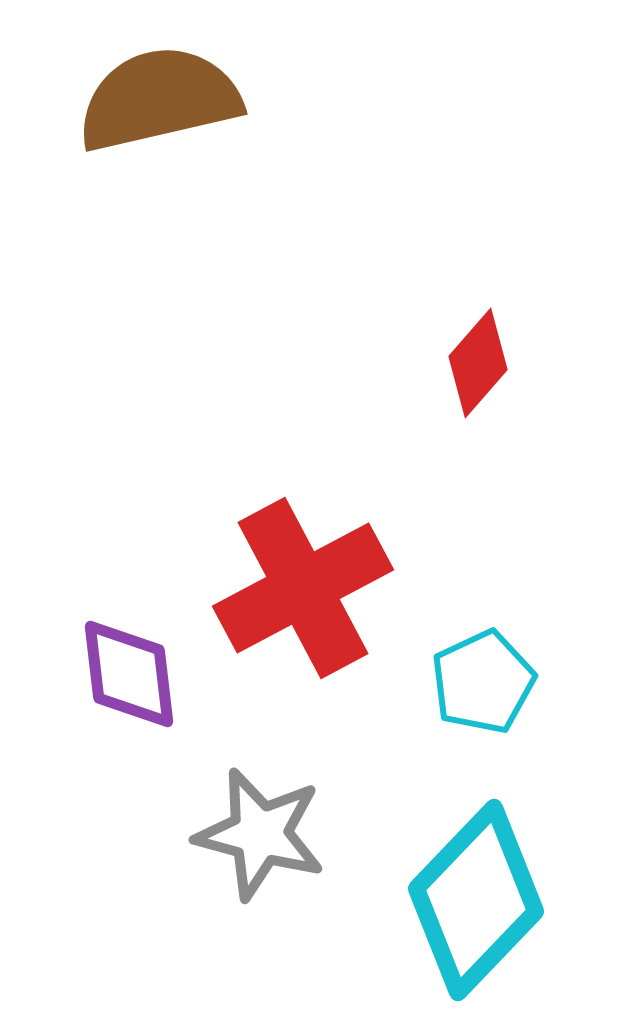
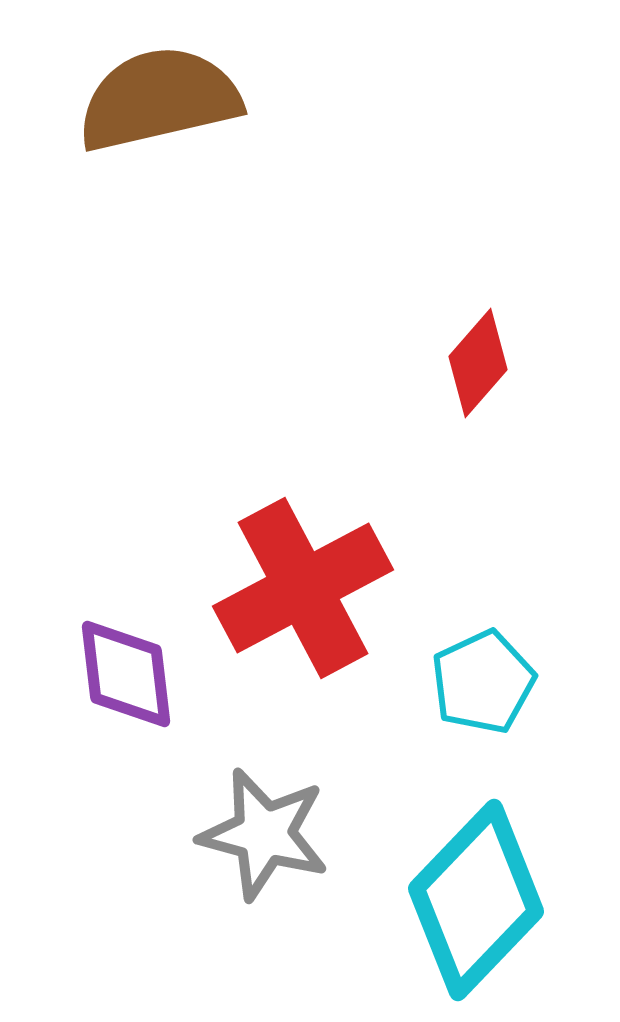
purple diamond: moved 3 px left
gray star: moved 4 px right
